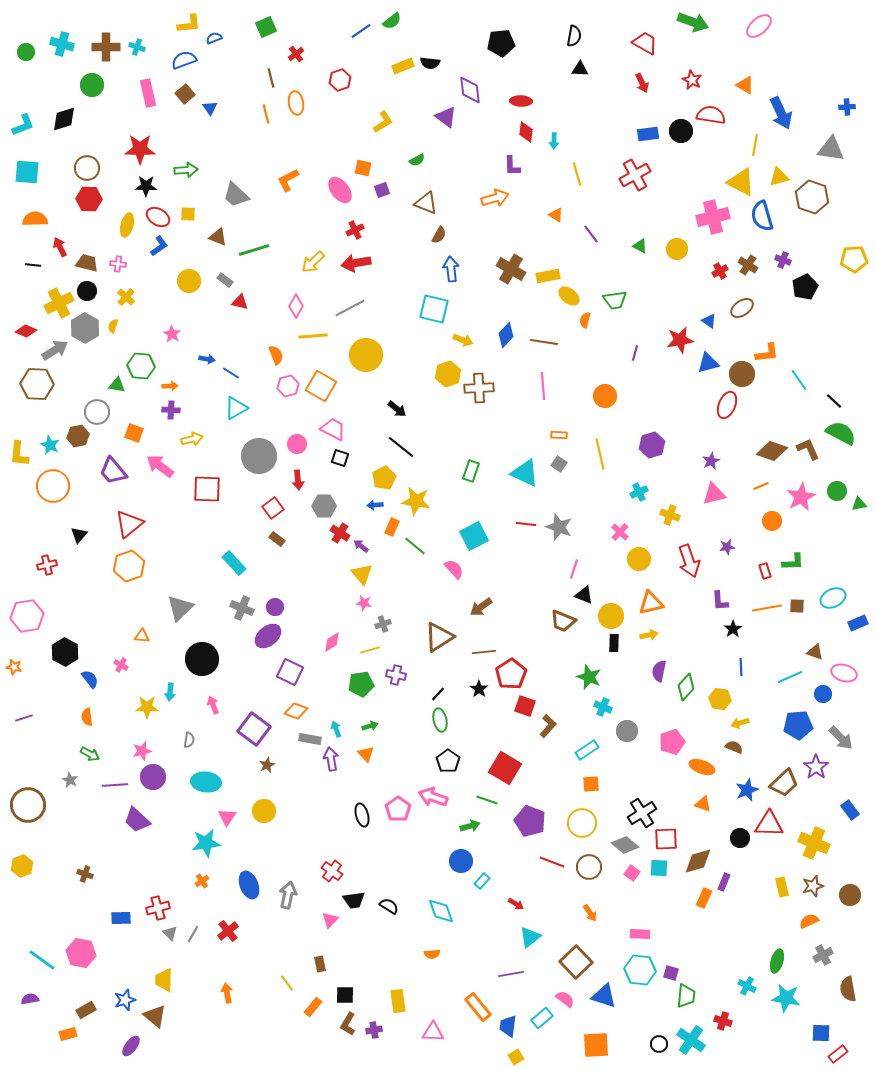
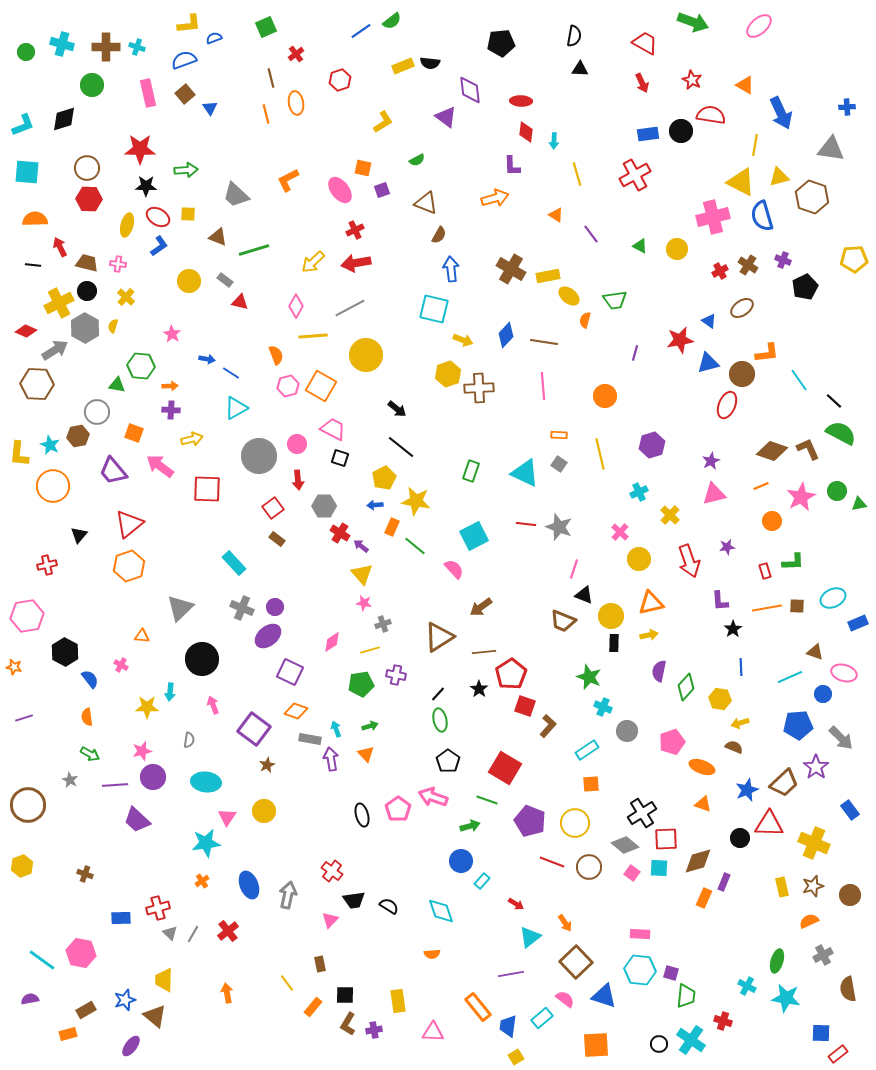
yellow cross at (670, 515): rotated 24 degrees clockwise
yellow circle at (582, 823): moved 7 px left
orange arrow at (590, 913): moved 25 px left, 10 px down
